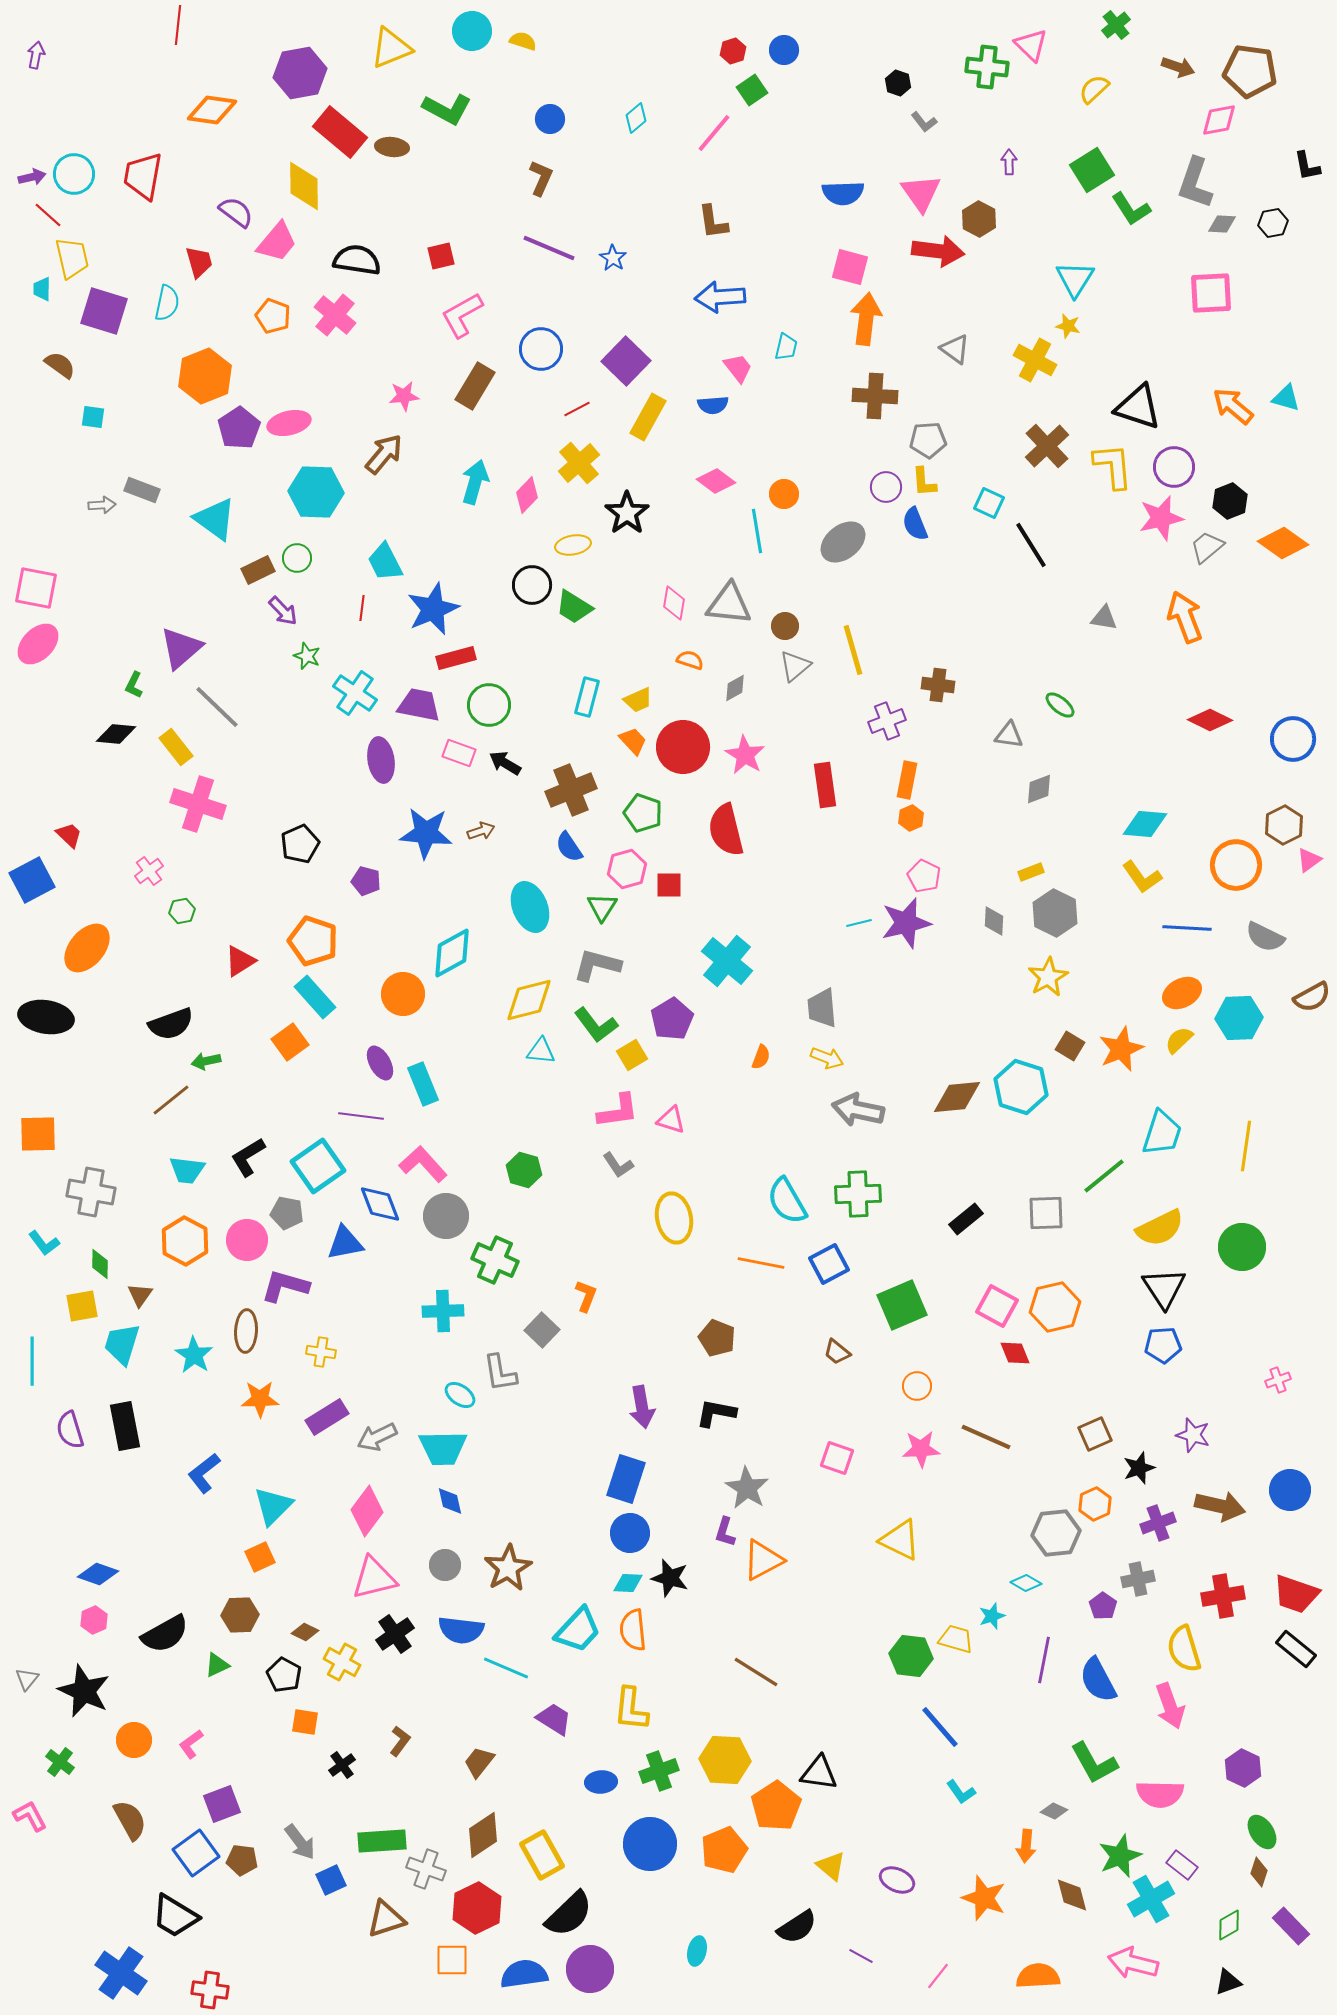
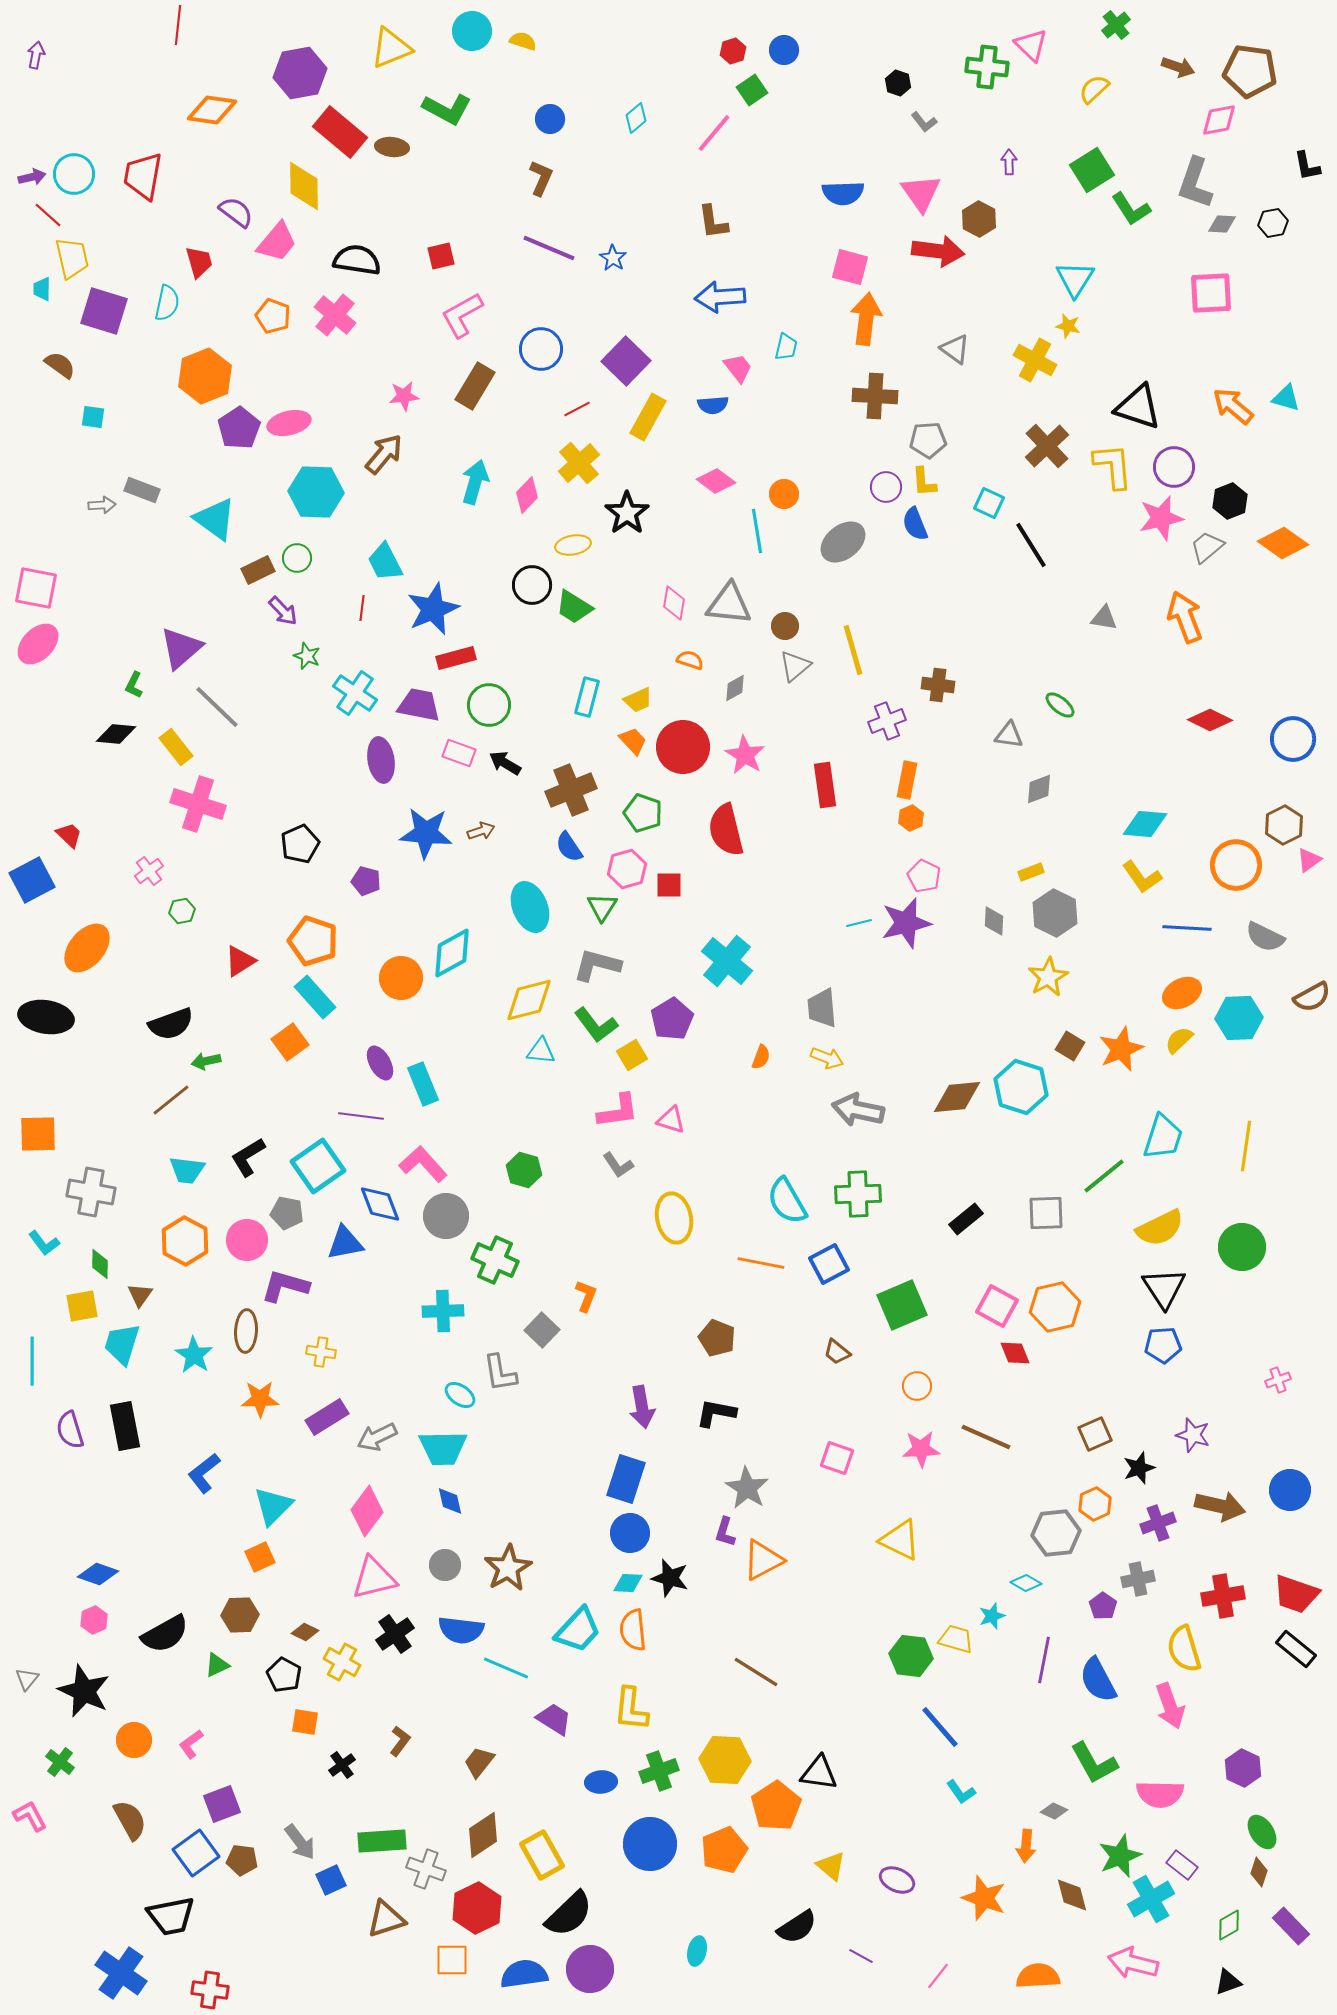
orange circle at (403, 994): moved 2 px left, 16 px up
cyan trapezoid at (1162, 1133): moved 1 px right, 4 px down
black trapezoid at (175, 1916): moved 4 px left; rotated 42 degrees counterclockwise
